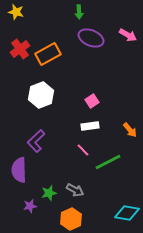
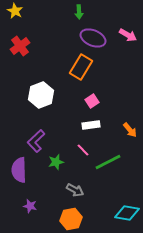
yellow star: moved 1 px left, 1 px up; rotated 14 degrees clockwise
purple ellipse: moved 2 px right
red cross: moved 3 px up
orange rectangle: moved 33 px right, 13 px down; rotated 30 degrees counterclockwise
white rectangle: moved 1 px right, 1 px up
green star: moved 7 px right, 31 px up
purple star: rotated 24 degrees clockwise
orange hexagon: rotated 15 degrees clockwise
